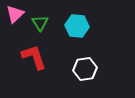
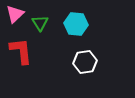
cyan hexagon: moved 1 px left, 2 px up
red L-shape: moved 13 px left, 6 px up; rotated 12 degrees clockwise
white hexagon: moved 7 px up
